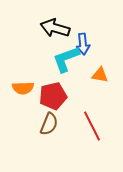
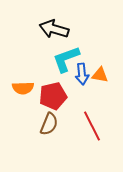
black arrow: moved 1 px left, 1 px down
blue arrow: moved 1 px left, 30 px down
